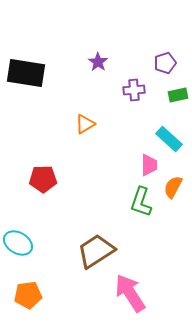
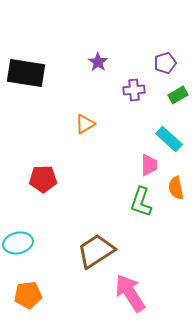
green rectangle: rotated 18 degrees counterclockwise
orange semicircle: moved 3 px right, 1 px down; rotated 40 degrees counterclockwise
cyan ellipse: rotated 44 degrees counterclockwise
